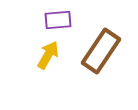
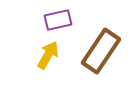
purple rectangle: rotated 8 degrees counterclockwise
